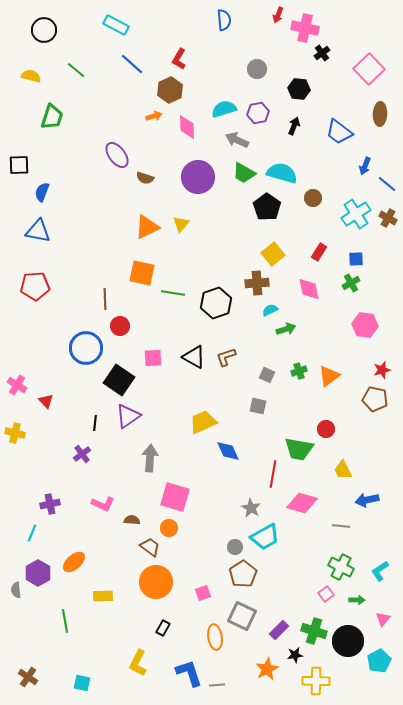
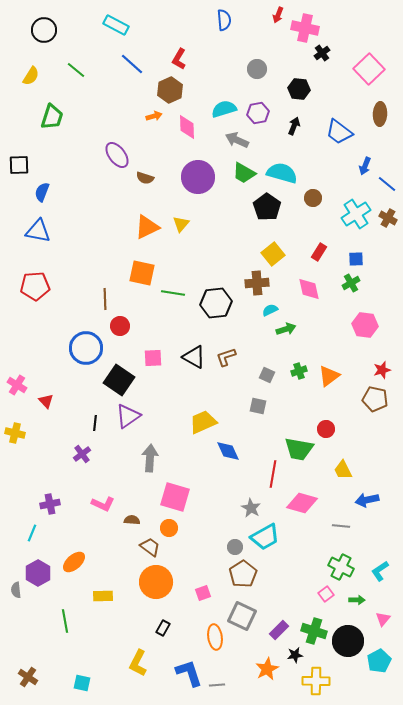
yellow semicircle at (31, 76): rotated 108 degrees clockwise
black hexagon at (216, 303): rotated 12 degrees clockwise
